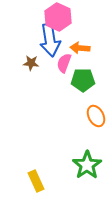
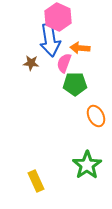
green pentagon: moved 8 px left, 4 px down
